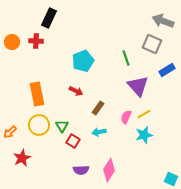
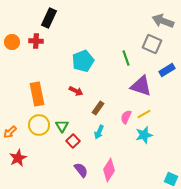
purple triangle: moved 3 px right; rotated 30 degrees counterclockwise
cyan arrow: rotated 56 degrees counterclockwise
red square: rotated 16 degrees clockwise
red star: moved 4 px left
purple semicircle: rotated 126 degrees counterclockwise
